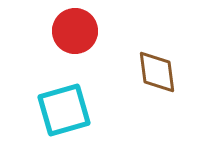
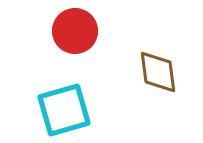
brown diamond: moved 1 px right
